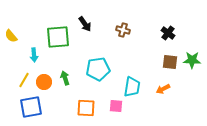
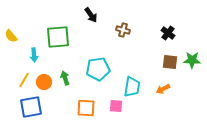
black arrow: moved 6 px right, 9 px up
